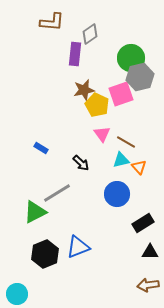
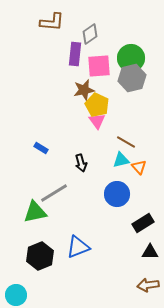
gray hexagon: moved 8 px left, 1 px down
pink square: moved 22 px left, 28 px up; rotated 15 degrees clockwise
pink triangle: moved 5 px left, 13 px up
black arrow: rotated 30 degrees clockwise
gray line: moved 3 px left
green triangle: rotated 15 degrees clockwise
black hexagon: moved 5 px left, 2 px down
cyan circle: moved 1 px left, 1 px down
